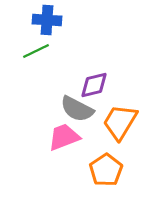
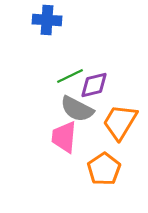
green line: moved 34 px right, 25 px down
pink trapezoid: rotated 64 degrees counterclockwise
orange pentagon: moved 2 px left, 1 px up
